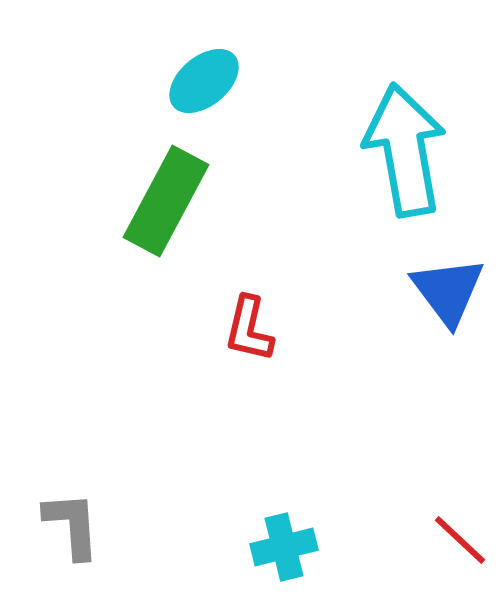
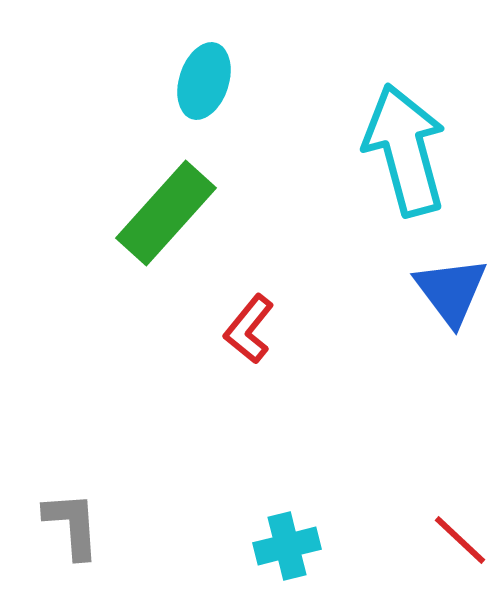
cyan ellipse: rotated 32 degrees counterclockwise
cyan arrow: rotated 5 degrees counterclockwise
green rectangle: moved 12 px down; rotated 14 degrees clockwise
blue triangle: moved 3 px right
red L-shape: rotated 26 degrees clockwise
cyan cross: moved 3 px right, 1 px up
